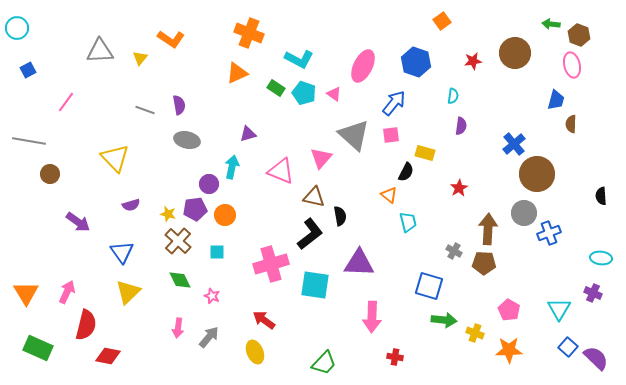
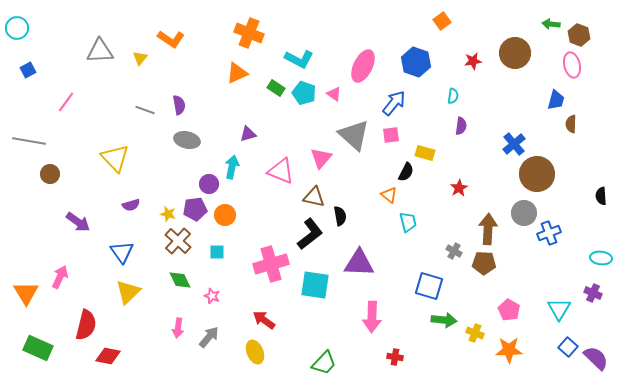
pink arrow at (67, 292): moved 7 px left, 15 px up
